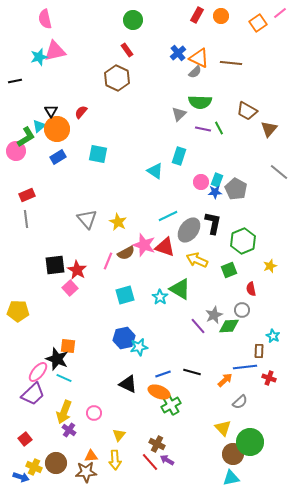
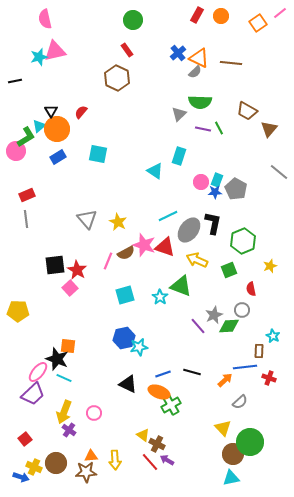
green triangle at (180, 289): moved 1 px right, 3 px up; rotated 10 degrees counterclockwise
yellow triangle at (119, 435): moved 24 px right; rotated 32 degrees counterclockwise
